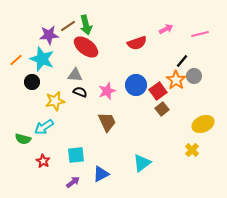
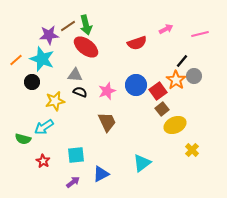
yellow ellipse: moved 28 px left, 1 px down
